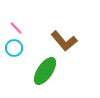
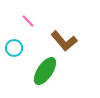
pink line: moved 12 px right, 7 px up
